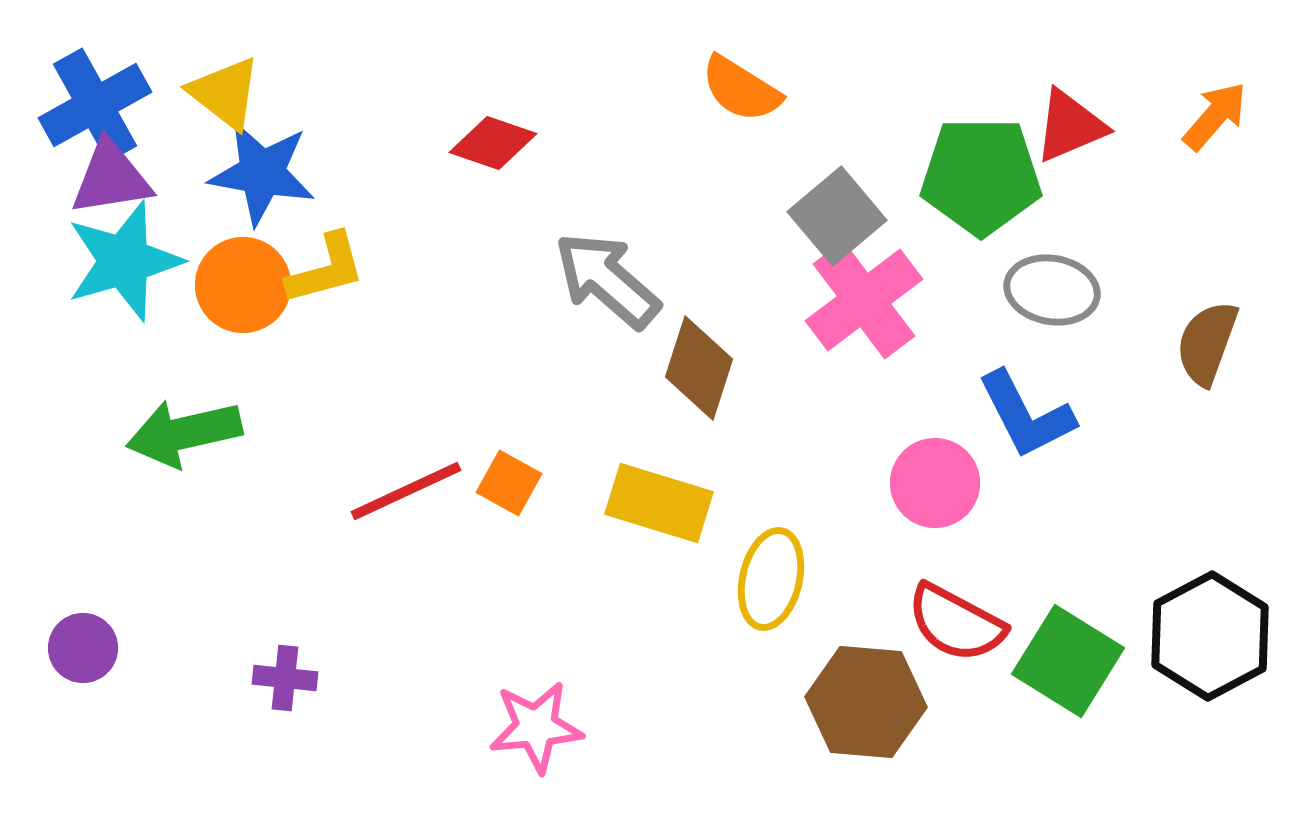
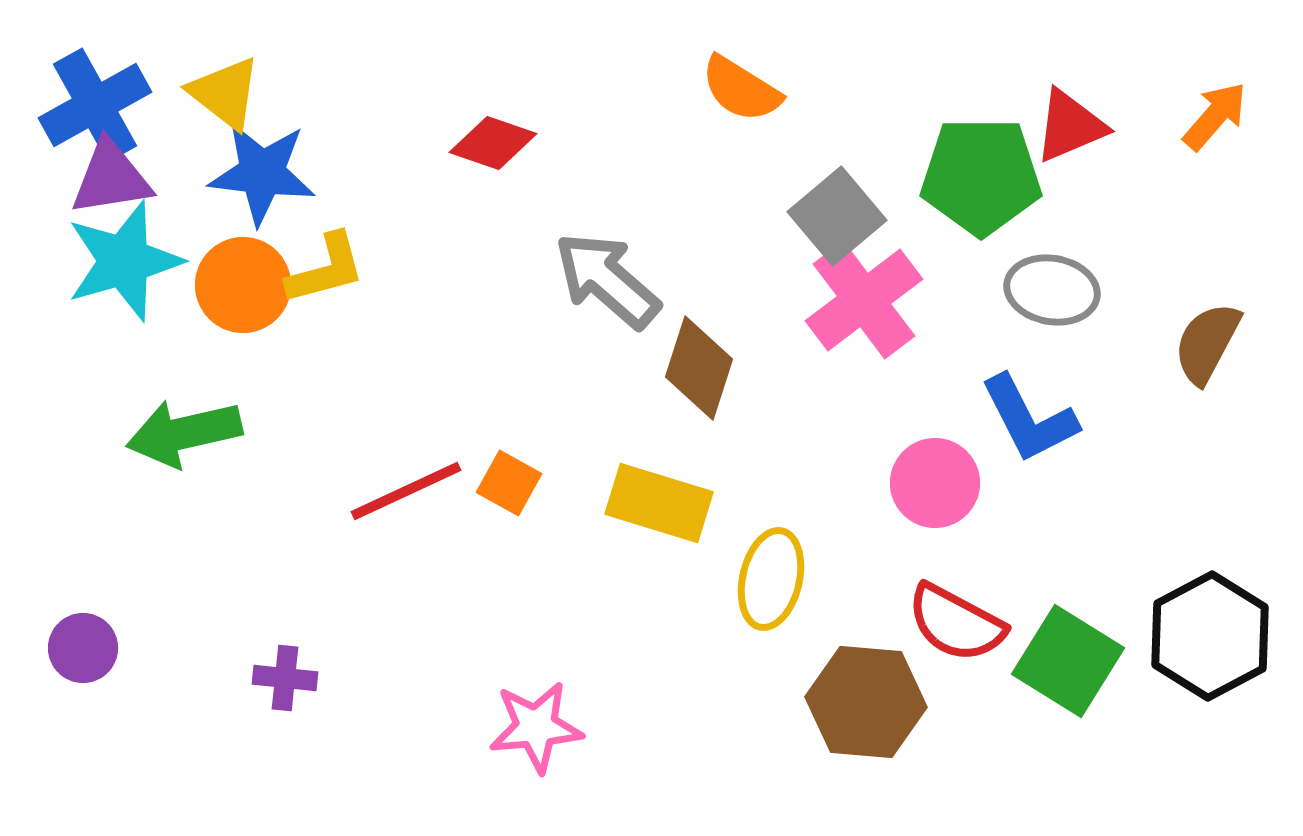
blue star: rotated 3 degrees counterclockwise
brown semicircle: rotated 8 degrees clockwise
blue L-shape: moved 3 px right, 4 px down
